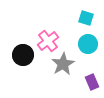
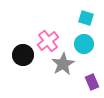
cyan circle: moved 4 px left
